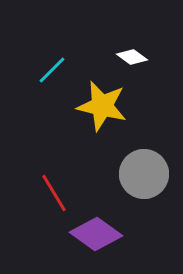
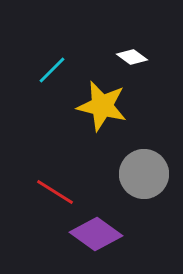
red line: moved 1 px right, 1 px up; rotated 27 degrees counterclockwise
